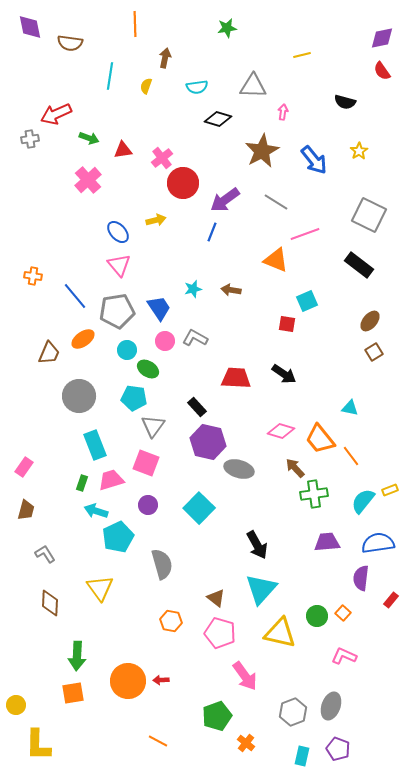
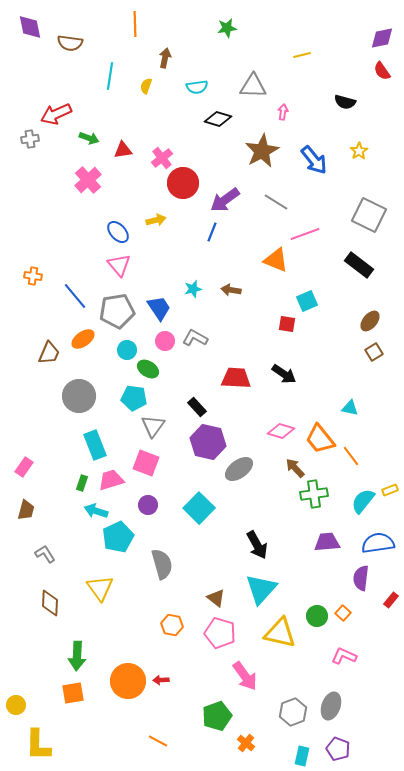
gray ellipse at (239, 469): rotated 52 degrees counterclockwise
orange hexagon at (171, 621): moved 1 px right, 4 px down
